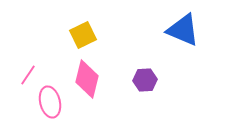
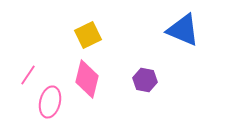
yellow square: moved 5 px right
purple hexagon: rotated 15 degrees clockwise
pink ellipse: rotated 28 degrees clockwise
